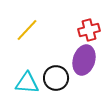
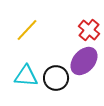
red cross: rotated 35 degrees counterclockwise
purple ellipse: moved 1 px down; rotated 24 degrees clockwise
cyan triangle: moved 1 px left, 7 px up
